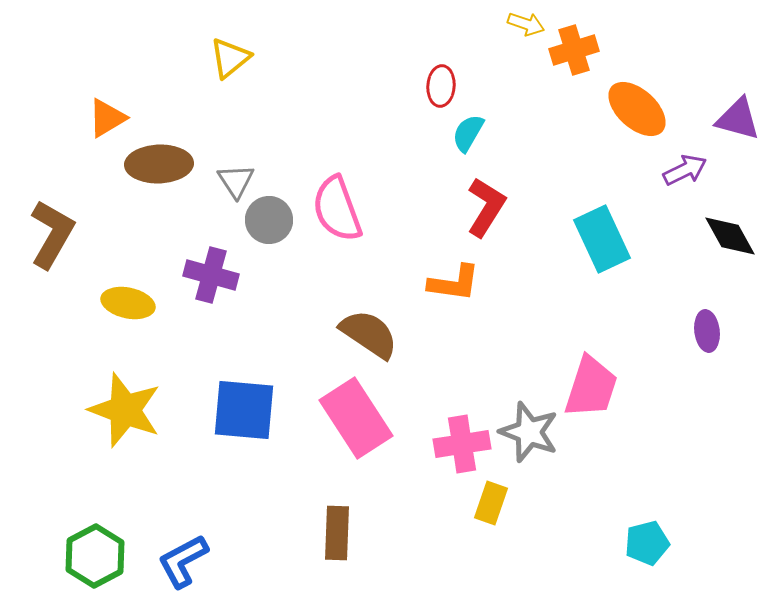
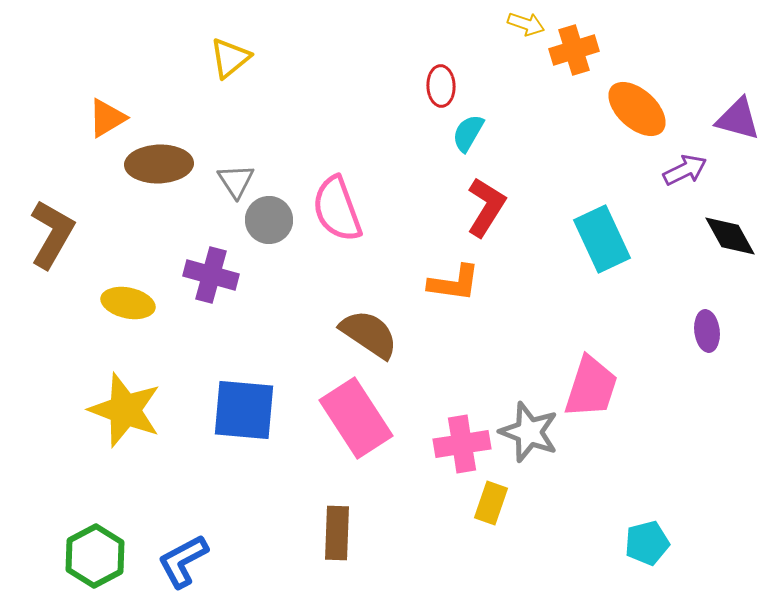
red ellipse: rotated 6 degrees counterclockwise
